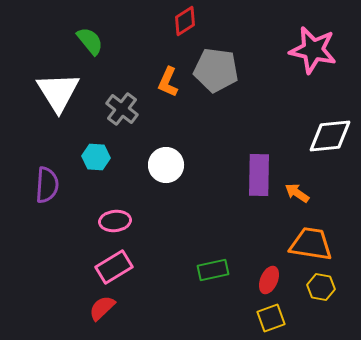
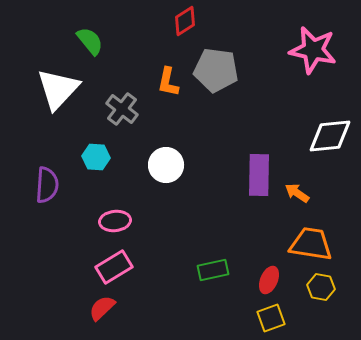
orange L-shape: rotated 12 degrees counterclockwise
white triangle: moved 3 px up; rotated 15 degrees clockwise
